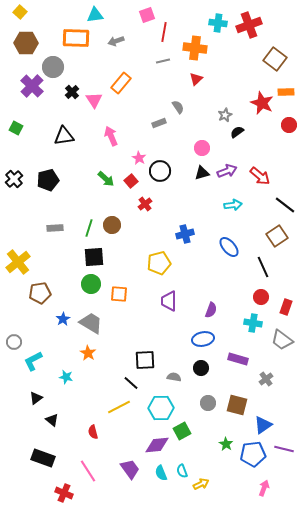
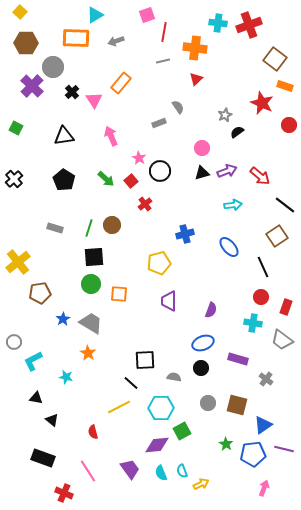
cyan triangle at (95, 15): rotated 24 degrees counterclockwise
orange rectangle at (286, 92): moved 1 px left, 6 px up; rotated 21 degrees clockwise
black pentagon at (48, 180): moved 16 px right; rotated 25 degrees counterclockwise
gray rectangle at (55, 228): rotated 21 degrees clockwise
blue ellipse at (203, 339): moved 4 px down; rotated 10 degrees counterclockwise
gray cross at (266, 379): rotated 16 degrees counterclockwise
black triangle at (36, 398): rotated 48 degrees clockwise
